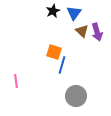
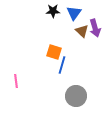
black star: rotated 24 degrees clockwise
purple arrow: moved 2 px left, 4 px up
